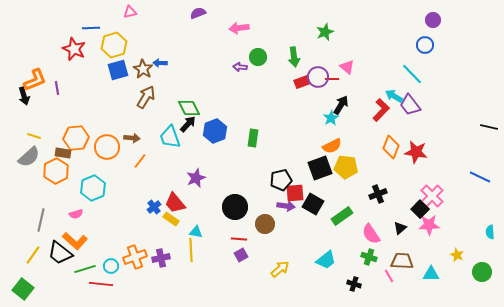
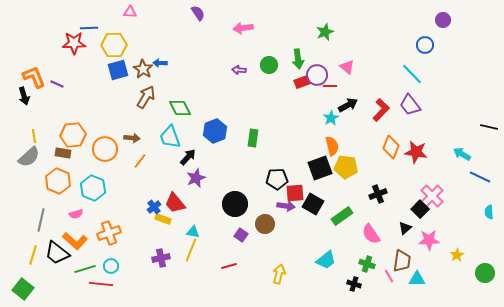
pink triangle at (130, 12): rotated 16 degrees clockwise
purple semicircle at (198, 13): rotated 77 degrees clockwise
purple circle at (433, 20): moved 10 px right
blue line at (91, 28): moved 2 px left
pink arrow at (239, 28): moved 4 px right
yellow hexagon at (114, 45): rotated 15 degrees clockwise
red star at (74, 49): moved 6 px up; rotated 25 degrees counterclockwise
green circle at (258, 57): moved 11 px right, 8 px down
green arrow at (294, 57): moved 4 px right, 2 px down
purple arrow at (240, 67): moved 1 px left, 3 px down
purple circle at (318, 77): moved 1 px left, 2 px up
red line at (332, 79): moved 2 px left, 7 px down
orange L-shape at (35, 80): moved 1 px left, 3 px up; rotated 90 degrees counterclockwise
purple line at (57, 88): moved 4 px up; rotated 56 degrees counterclockwise
cyan arrow at (394, 96): moved 68 px right, 58 px down
black arrow at (341, 105): moved 7 px right; rotated 30 degrees clockwise
green diamond at (189, 108): moved 9 px left
black arrow at (188, 124): moved 33 px down
yellow line at (34, 136): rotated 64 degrees clockwise
orange hexagon at (76, 138): moved 3 px left, 3 px up
orange semicircle at (332, 146): rotated 78 degrees counterclockwise
orange circle at (107, 147): moved 2 px left, 2 px down
orange hexagon at (56, 171): moved 2 px right, 10 px down; rotated 10 degrees counterclockwise
black pentagon at (281, 180): moved 4 px left, 1 px up; rotated 10 degrees clockwise
cyan hexagon at (93, 188): rotated 15 degrees counterclockwise
black circle at (235, 207): moved 3 px up
yellow rectangle at (171, 219): moved 8 px left; rotated 14 degrees counterclockwise
pink star at (429, 225): moved 15 px down
black triangle at (400, 228): moved 5 px right
cyan triangle at (196, 232): moved 3 px left
cyan semicircle at (490, 232): moved 1 px left, 20 px up
red line at (239, 239): moved 10 px left, 27 px down; rotated 21 degrees counterclockwise
yellow line at (191, 250): rotated 25 degrees clockwise
black trapezoid at (60, 253): moved 3 px left
yellow line at (33, 255): rotated 18 degrees counterclockwise
purple square at (241, 255): moved 20 px up; rotated 24 degrees counterclockwise
yellow star at (457, 255): rotated 16 degrees clockwise
orange cross at (135, 257): moved 26 px left, 24 px up
green cross at (369, 257): moved 2 px left, 7 px down
brown trapezoid at (402, 261): rotated 95 degrees clockwise
yellow arrow at (280, 269): moved 1 px left, 5 px down; rotated 36 degrees counterclockwise
green circle at (482, 272): moved 3 px right, 1 px down
cyan triangle at (431, 274): moved 14 px left, 5 px down
